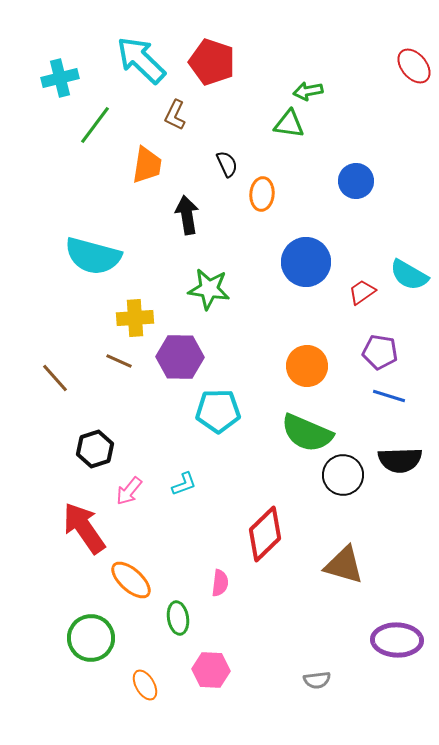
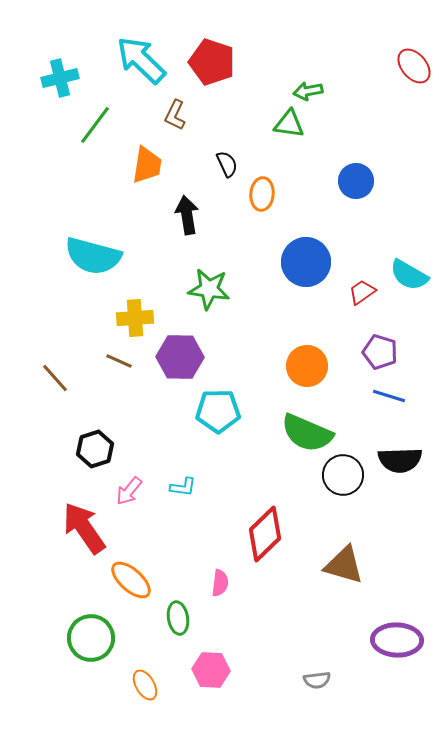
purple pentagon at (380, 352): rotated 8 degrees clockwise
cyan L-shape at (184, 484): moved 1 px left, 3 px down; rotated 28 degrees clockwise
